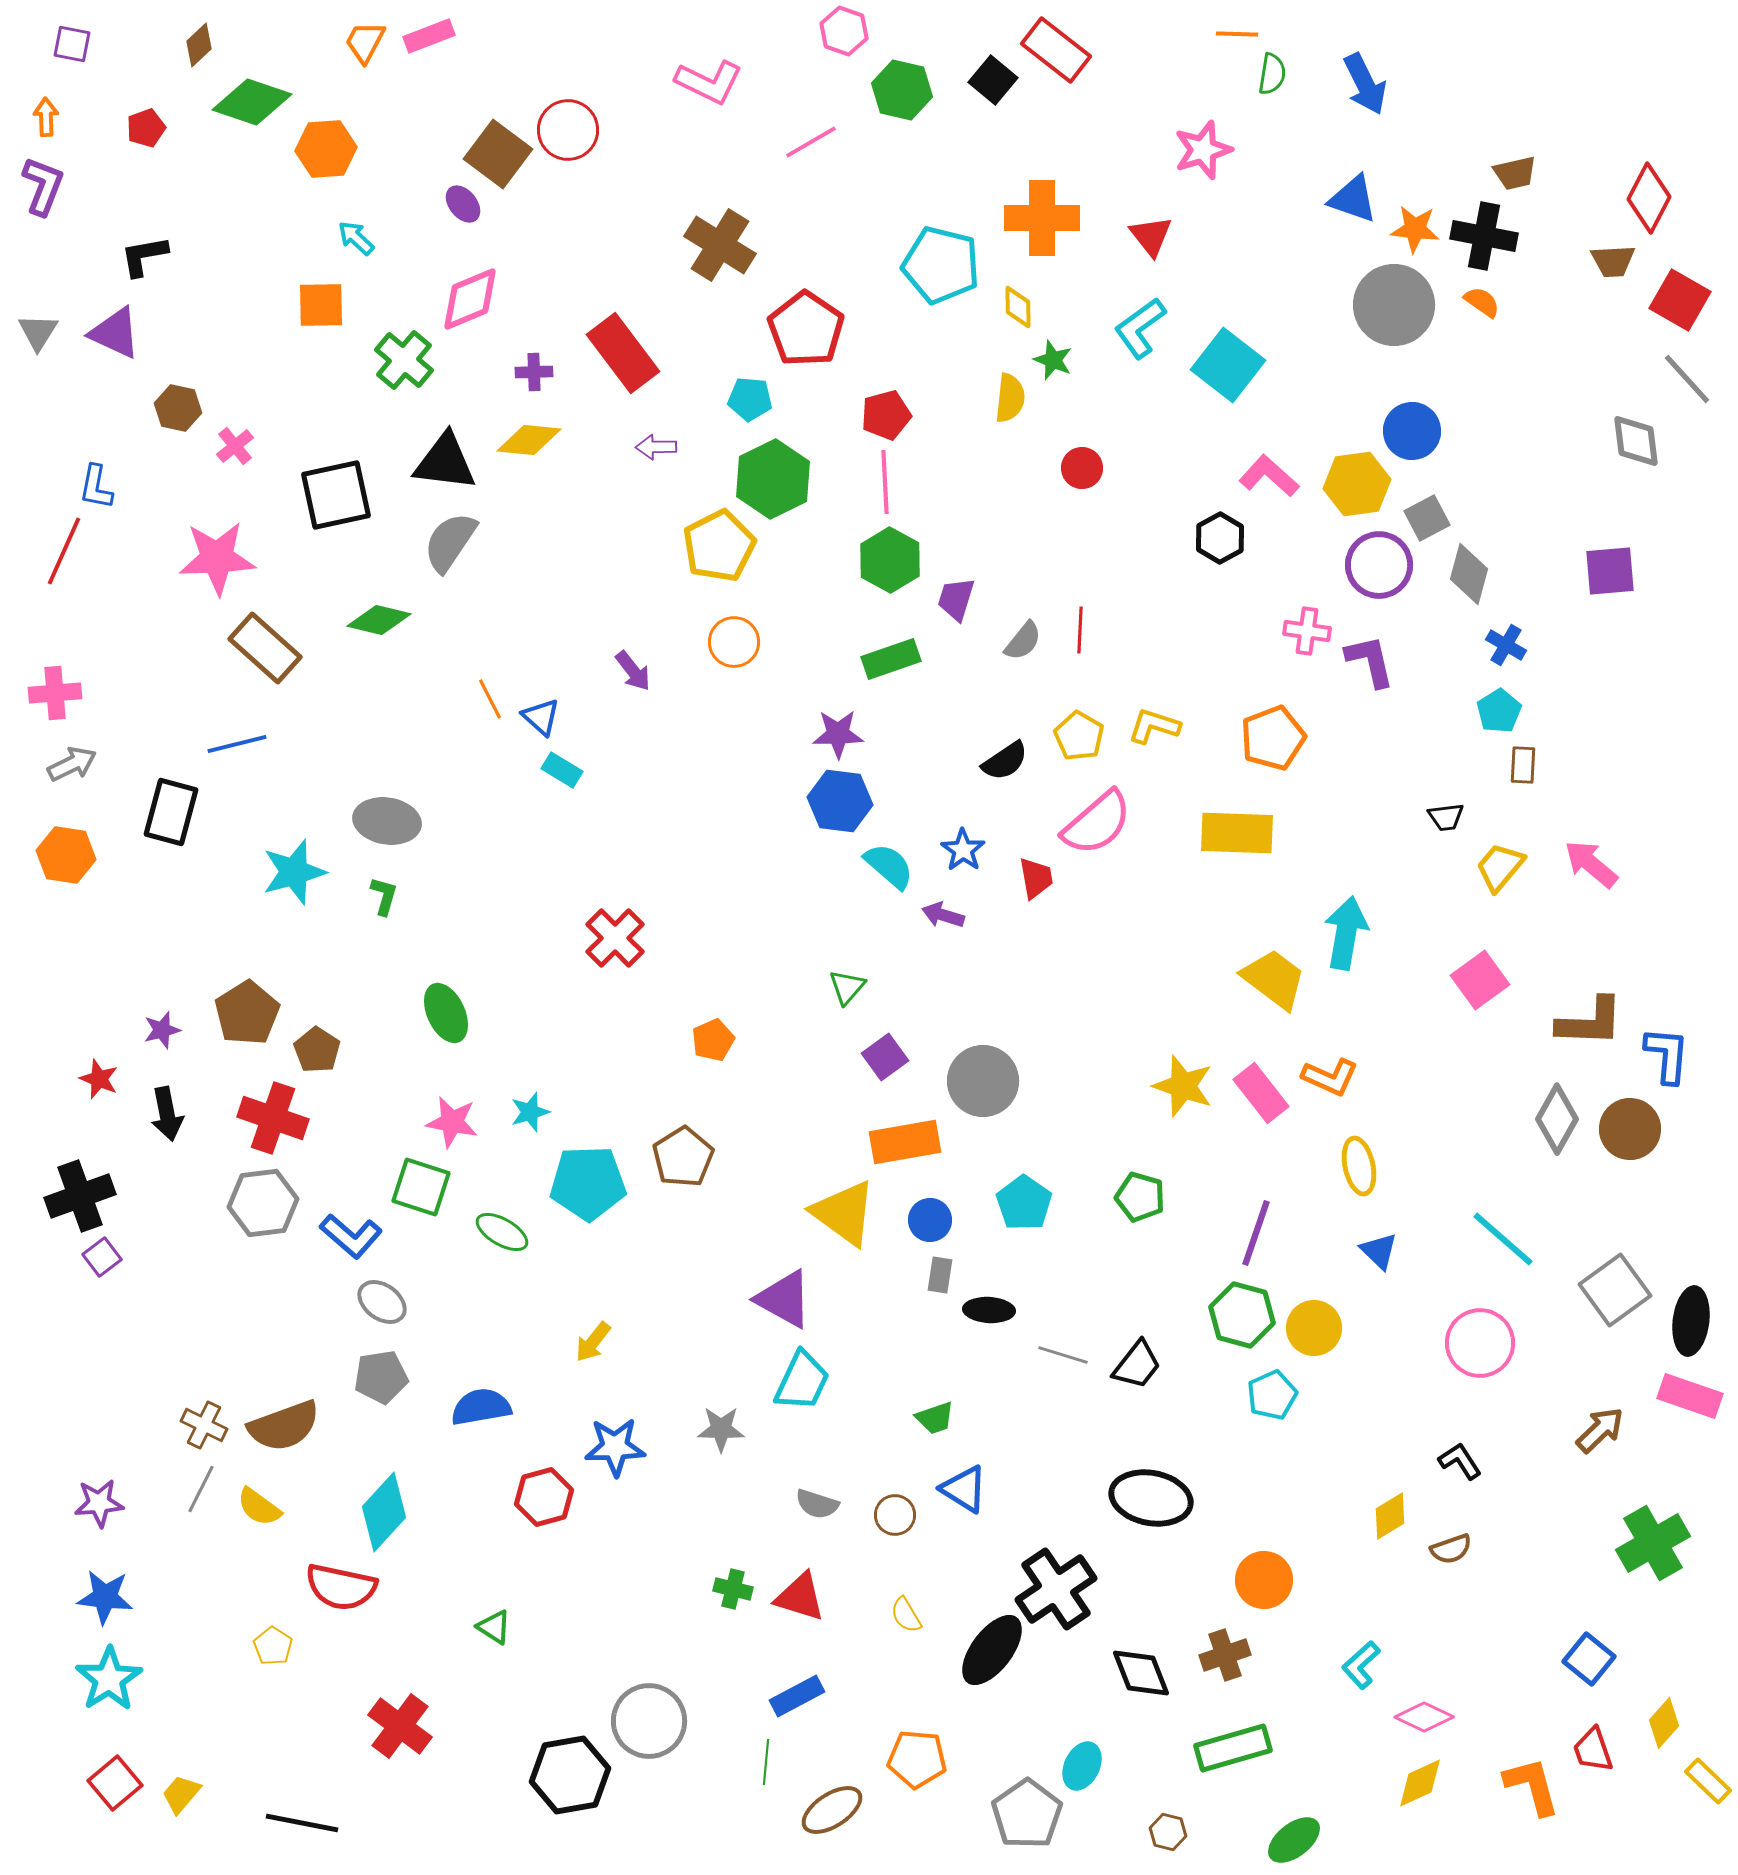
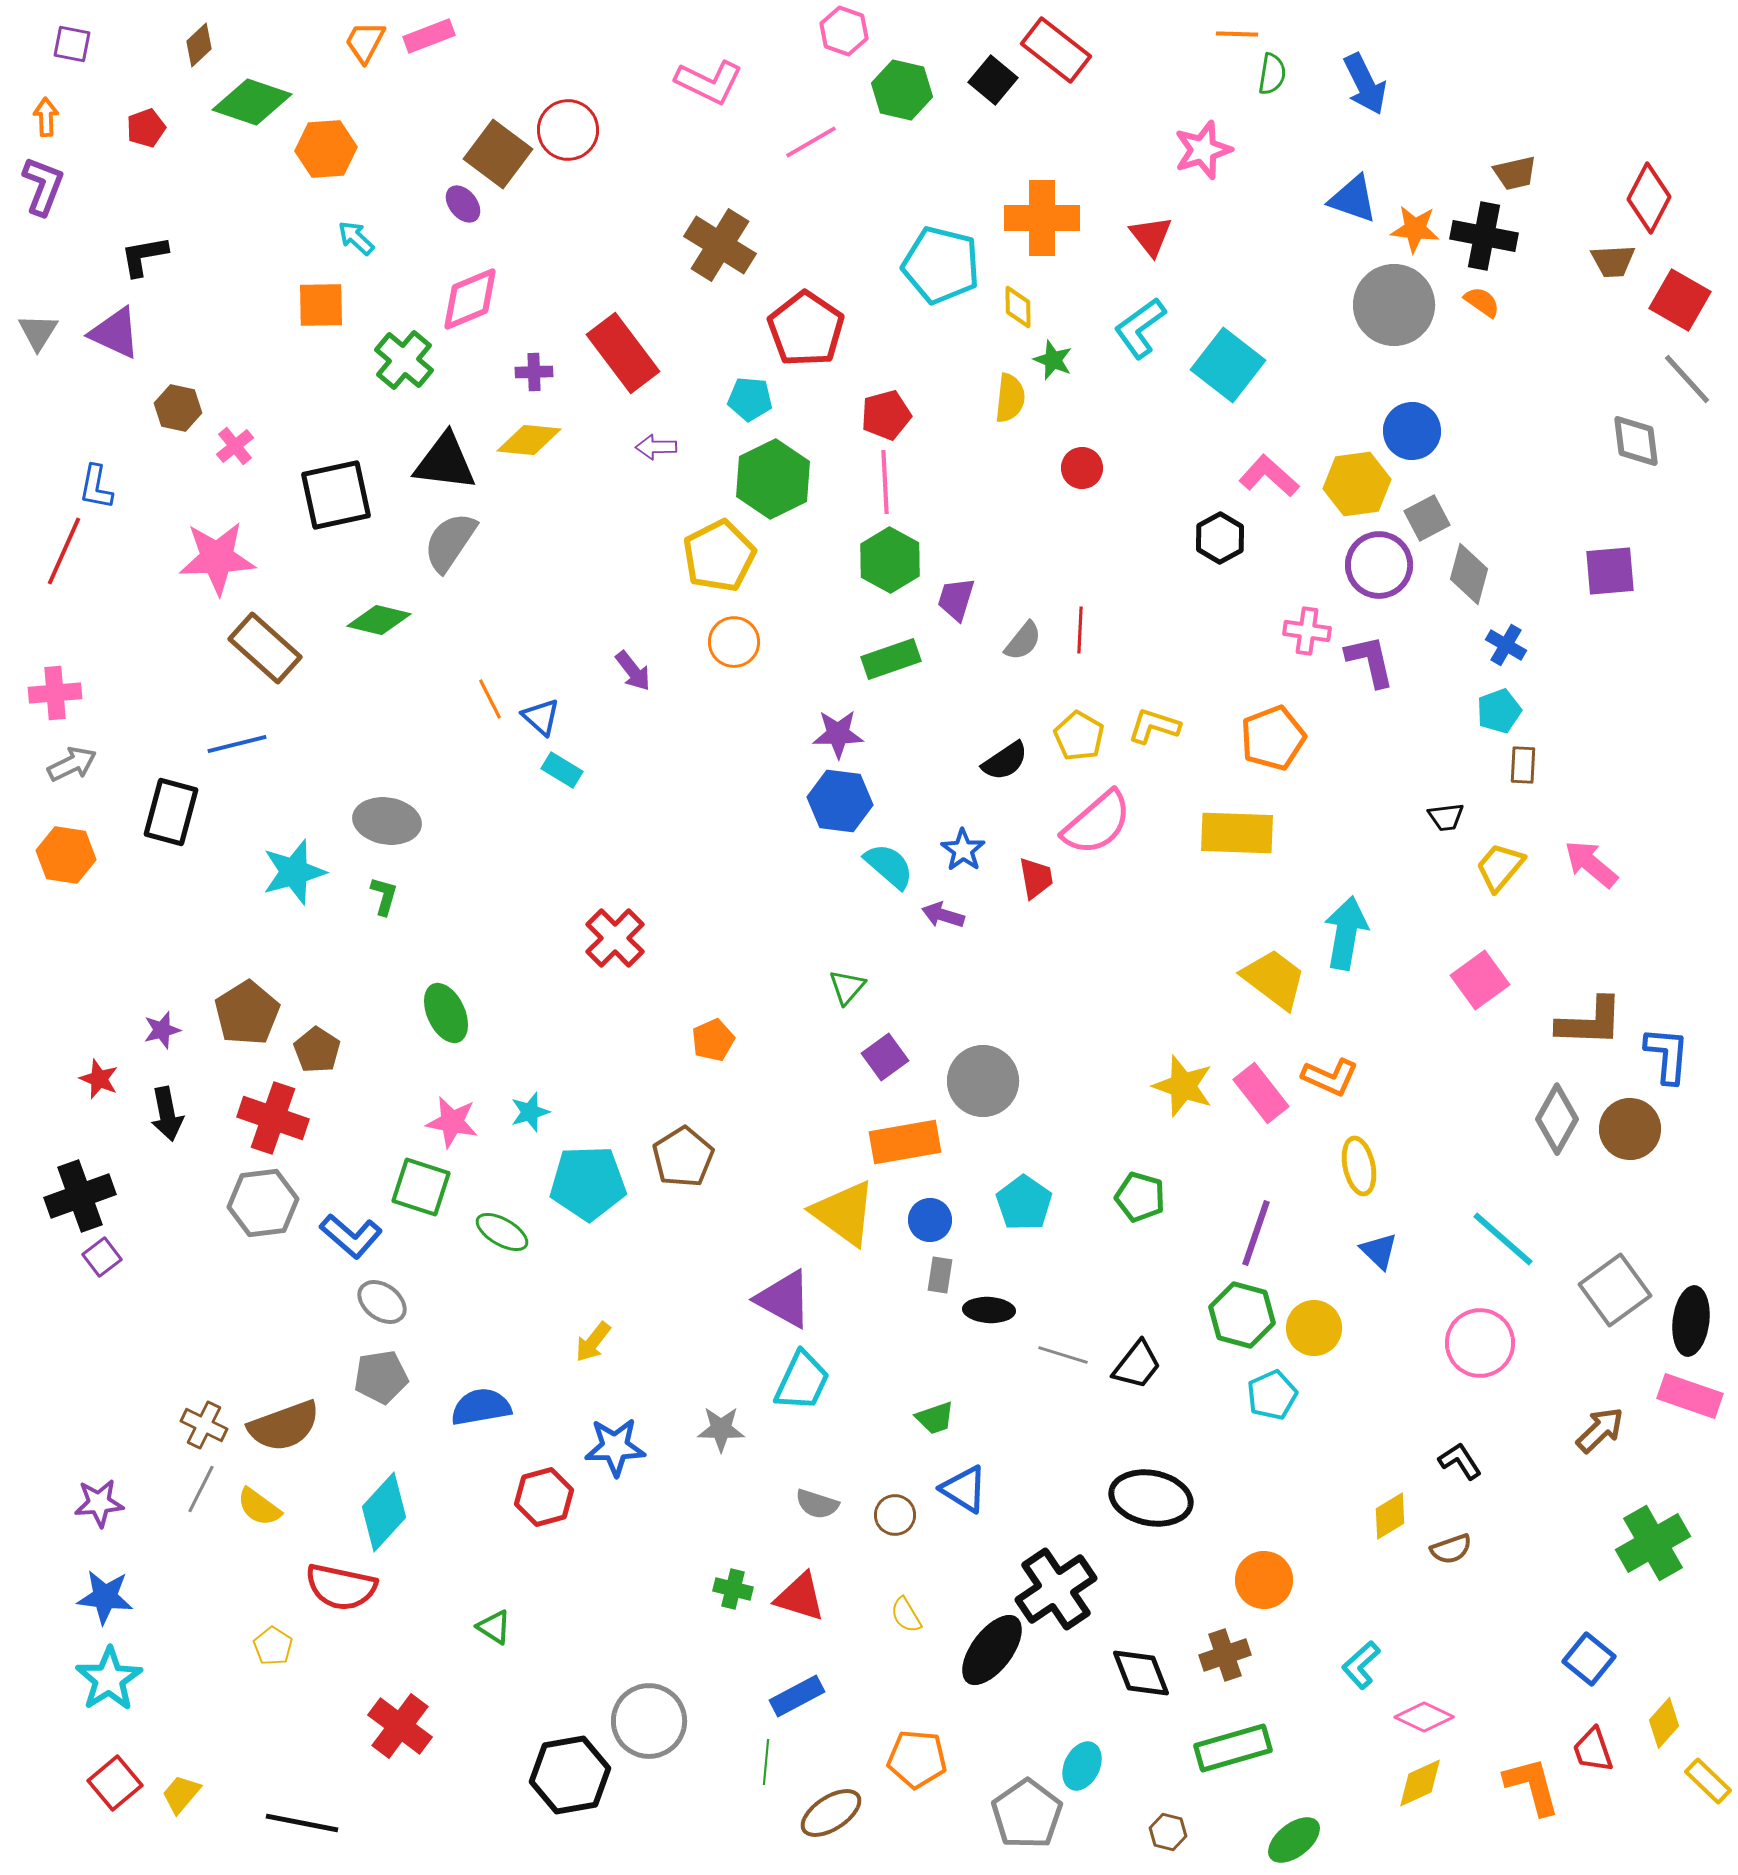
yellow pentagon at (719, 546): moved 10 px down
cyan pentagon at (1499, 711): rotated 12 degrees clockwise
brown ellipse at (832, 1810): moved 1 px left, 3 px down
